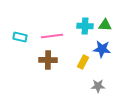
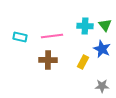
green triangle: rotated 48 degrees clockwise
blue star: rotated 18 degrees clockwise
gray star: moved 4 px right
